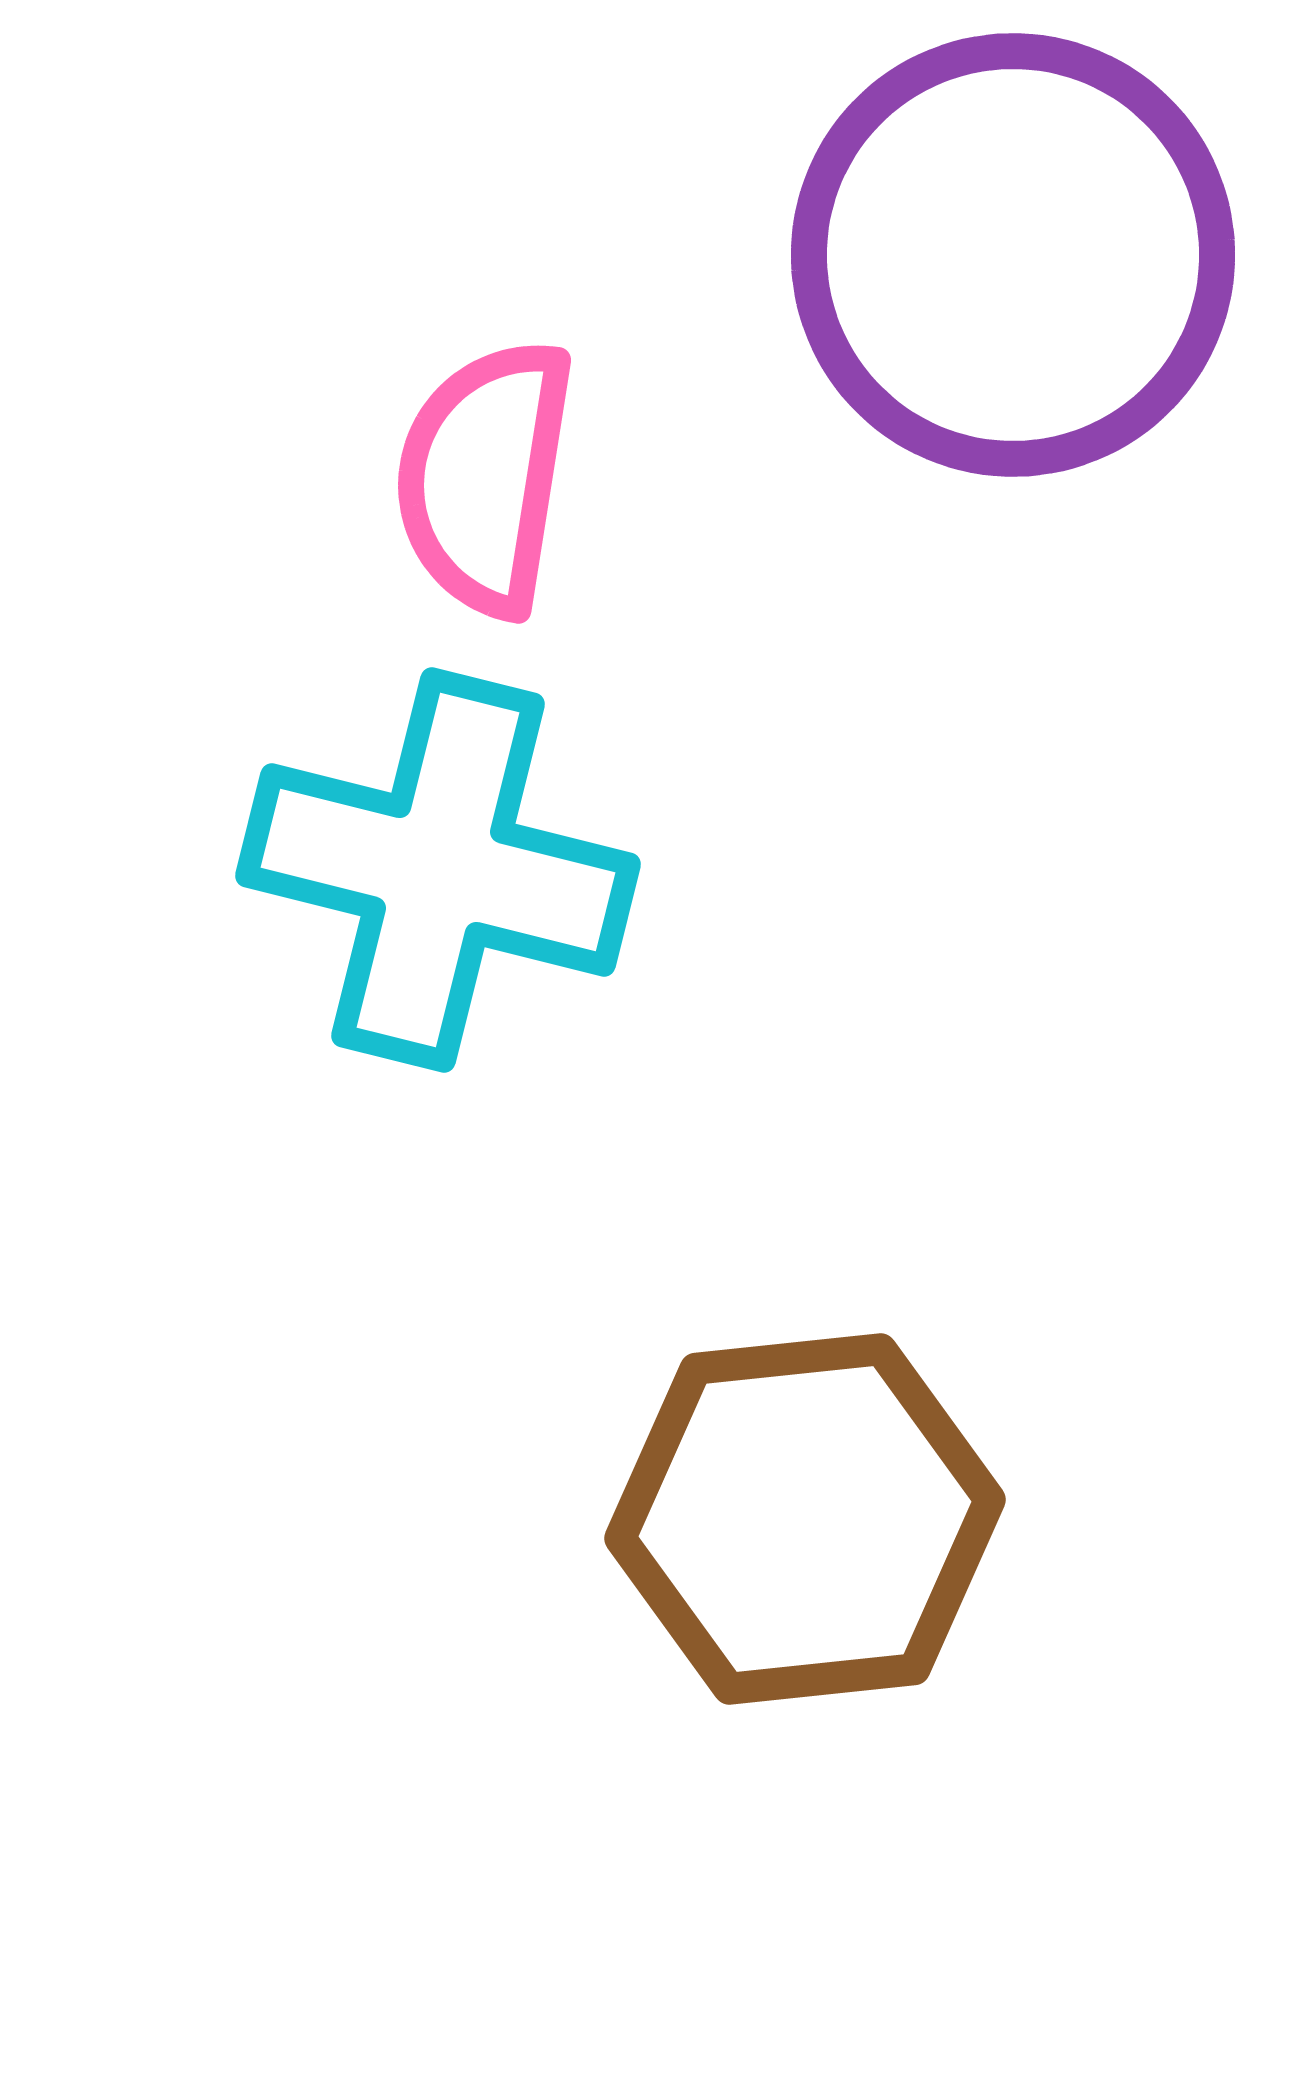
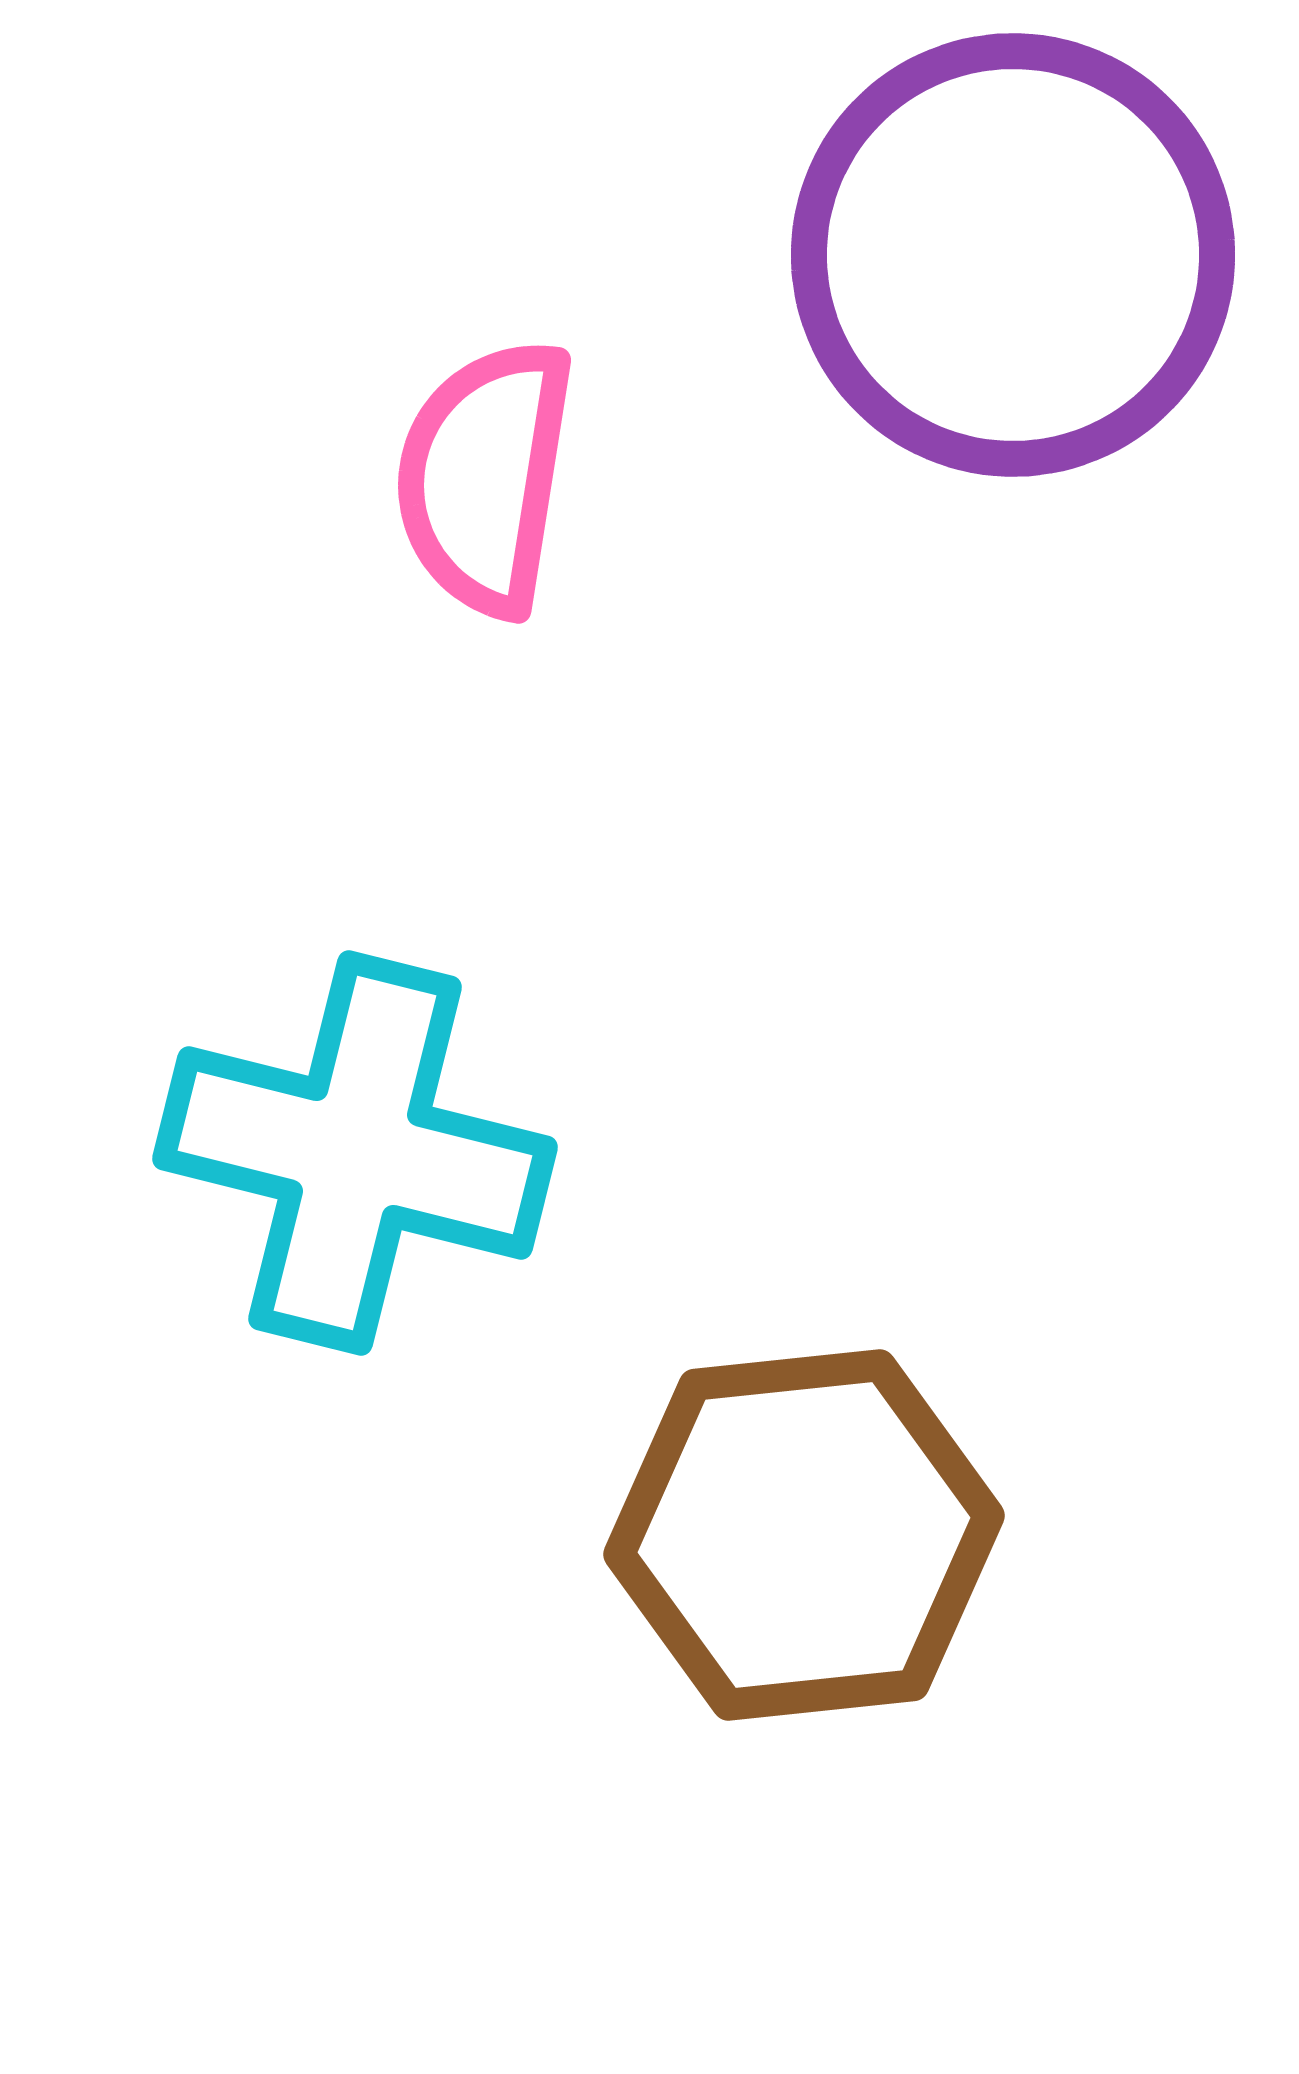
cyan cross: moved 83 px left, 283 px down
brown hexagon: moved 1 px left, 16 px down
